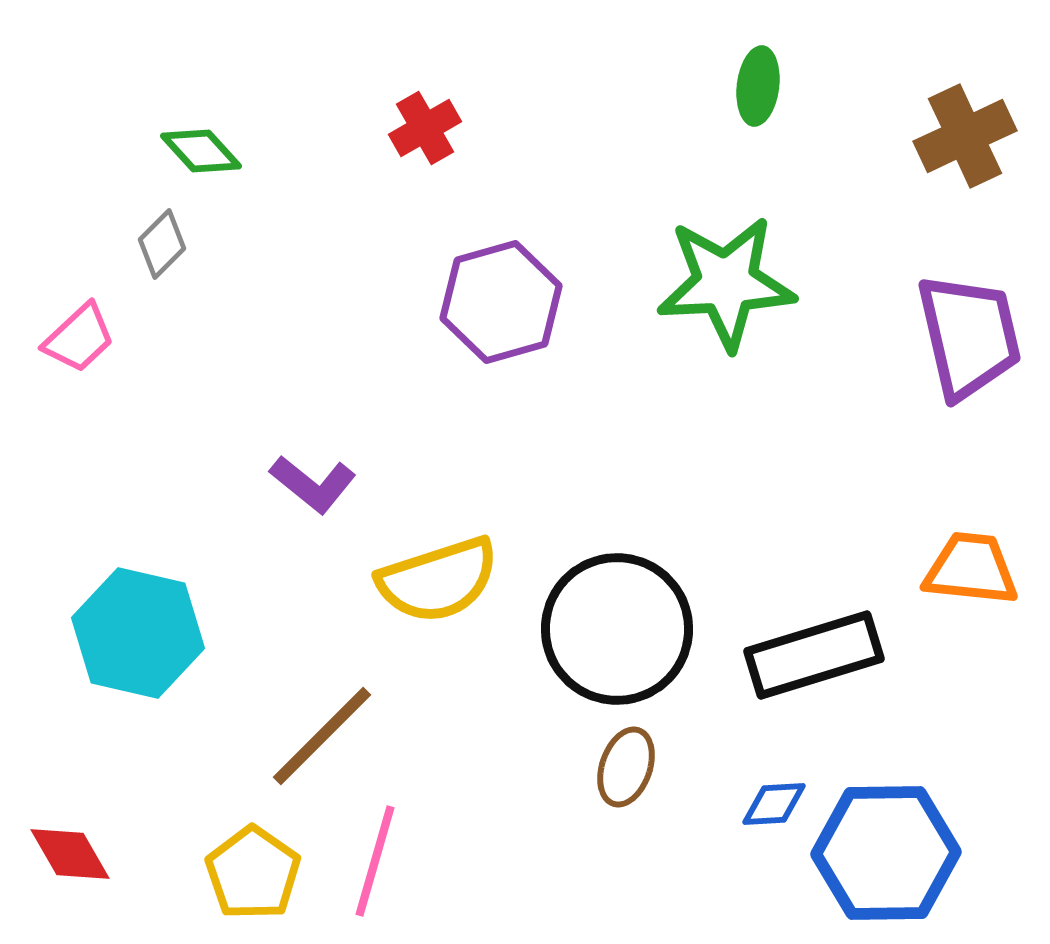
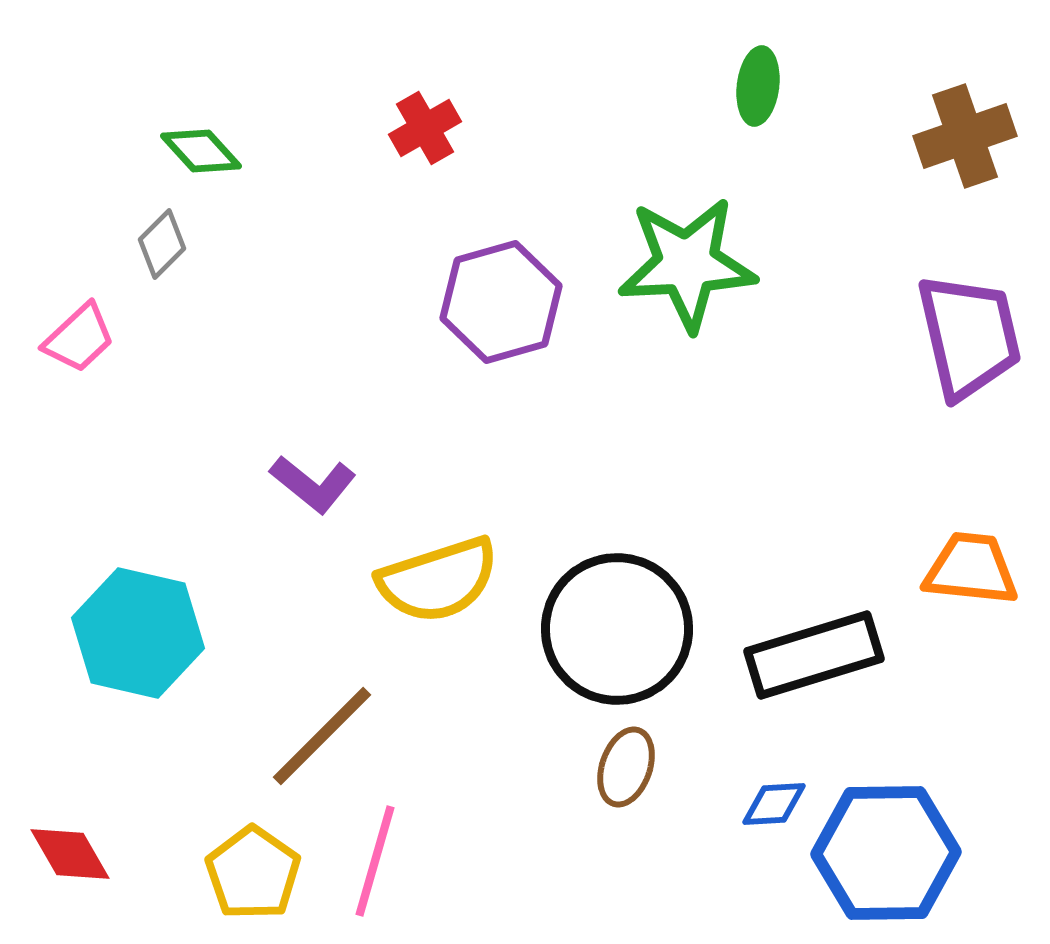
brown cross: rotated 6 degrees clockwise
green star: moved 39 px left, 19 px up
